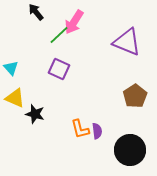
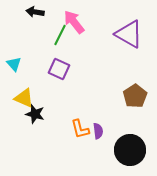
black arrow: moved 1 px left; rotated 42 degrees counterclockwise
pink arrow: rotated 110 degrees clockwise
green line: moved 1 px right; rotated 20 degrees counterclockwise
purple triangle: moved 2 px right, 8 px up; rotated 8 degrees clockwise
cyan triangle: moved 3 px right, 4 px up
yellow triangle: moved 9 px right
purple semicircle: moved 1 px right
